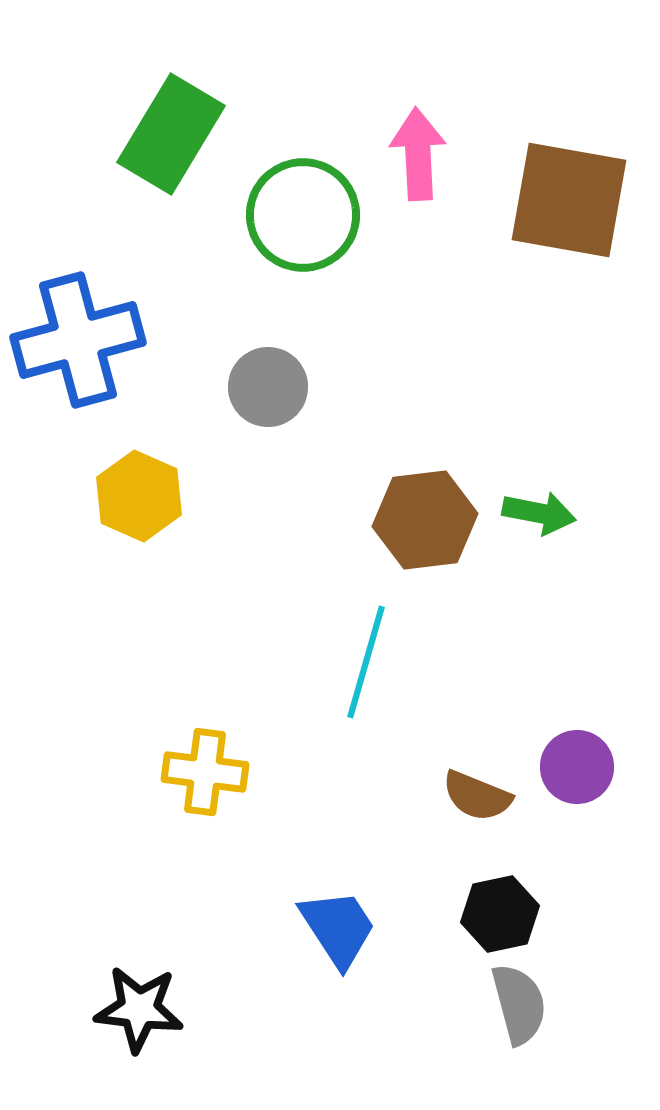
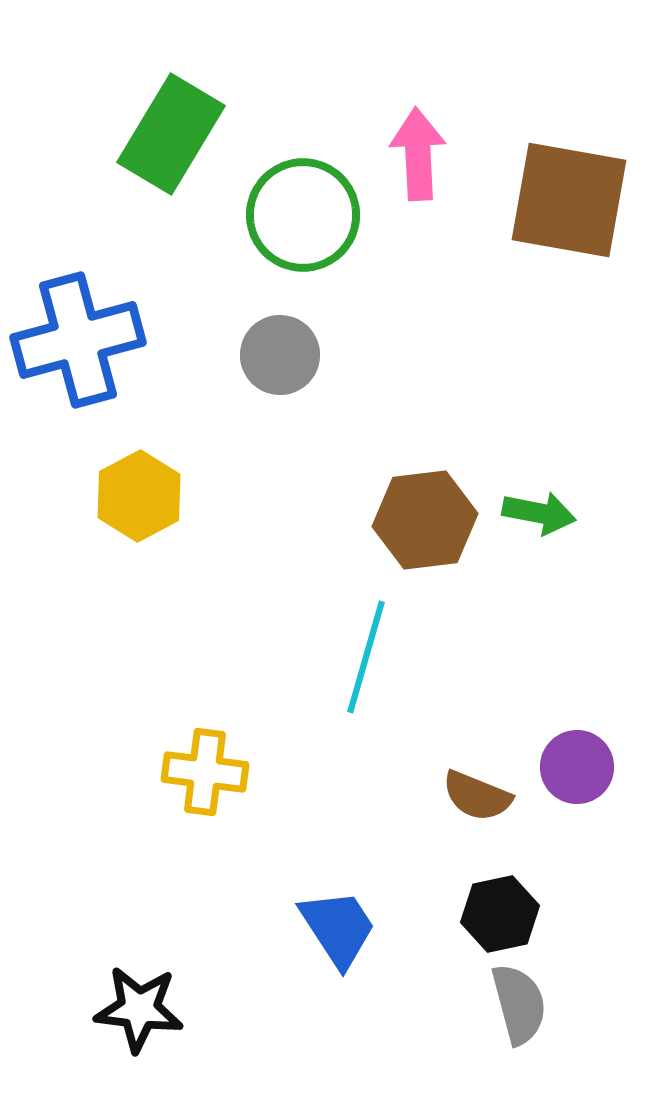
gray circle: moved 12 px right, 32 px up
yellow hexagon: rotated 8 degrees clockwise
cyan line: moved 5 px up
